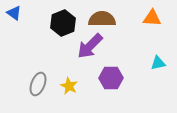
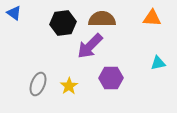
black hexagon: rotated 15 degrees clockwise
yellow star: rotated 12 degrees clockwise
